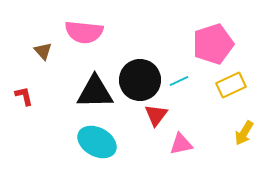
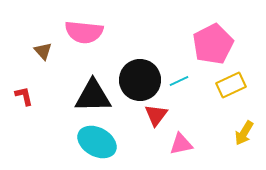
pink pentagon: rotated 9 degrees counterclockwise
black triangle: moved 2 px left, 4 px down
